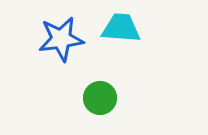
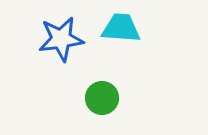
green circle: moved 2 px right
